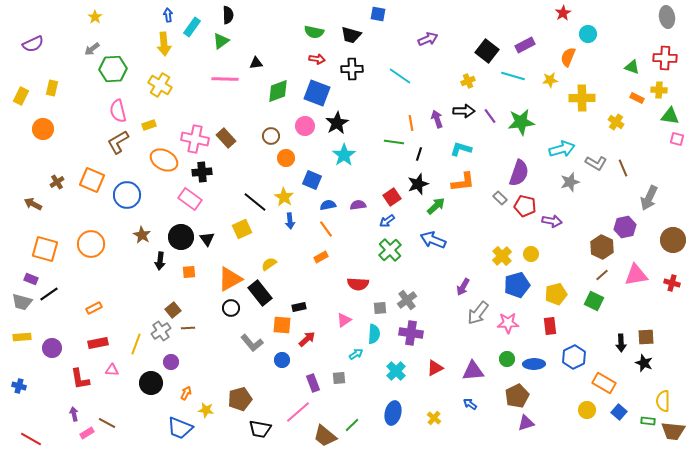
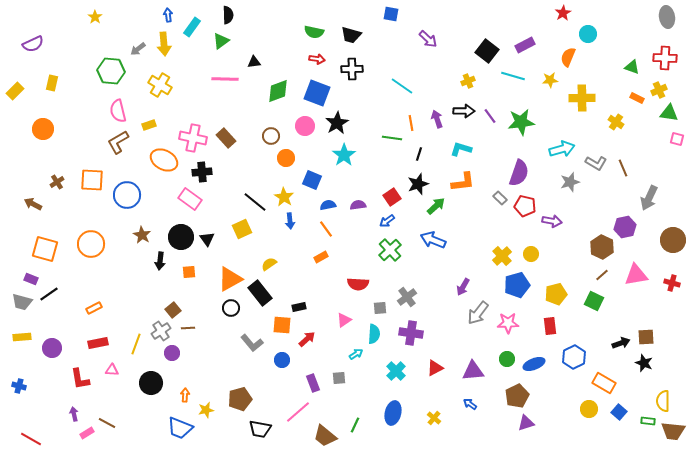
blue square at (378, 14): moved 13 px right
purple arrow at (428, 39): rotated 66 degrees clockwise
gray arrow at (92, 49): moved 46 px right
black triangle at (256, 63): moved 2 px left, 1 px up
green hexagon at (113, 69): moved 2 px left, 2 px down; rotated 8 degrees clockwise
cyan line at (400, 76): moved 2 px right, 10 px down
yellow rectangle at (52, 88): moved 5 px up
yellow cross at (659, 90): rotated 28 degrees counterclockwise
yellow rectangle at (21, 96): moved 6 px left, 5 px up; rotated 18 degrees clockwise
green triangle at (670, 116): moved 1 px left, 3 px up
pink cross at (195, 139): moved 2 px left, 1 px up
green line at (394, 142): moved 2 px left, 4 px up
orange square at (92, 180): rotated 20 degrees counterclockwise
gray cross at (407, 300): moved 3 px up
black arrow at (621, 343): rotated 108 degrees counterclockwise
purple circle at (171, 362): moved 1 px right, 9 px up
blue ellipse at (534, 364): rotated 20 degrees counterclockwise
orange arrow at (186, 393): moved 1 px left, 2 px down; rotated 24 degrees counterclockwise
yellow star at (206, 410): rotated 21 degrees counterclockwise
yellow circle at (587, 410): moved 2 px right, 1 px up
green line at (352, 425): moved 3 px right; rotated 21 degrees counterclockwise
